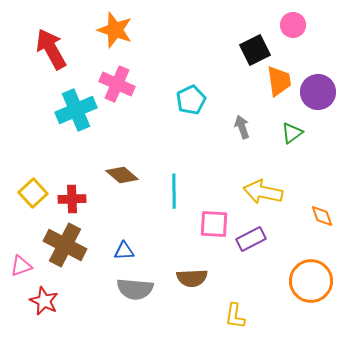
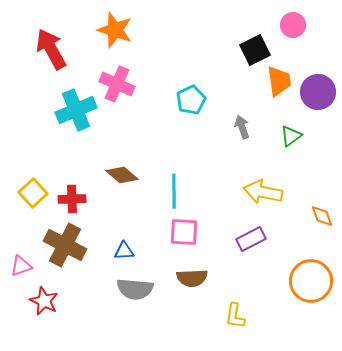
green triangle: moved 1 px left, 3 px down
pink square: moved 30 px left, 8 px down
